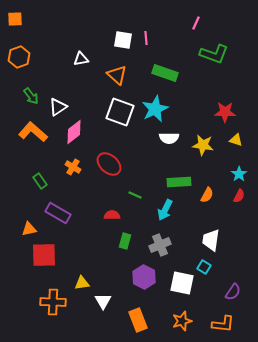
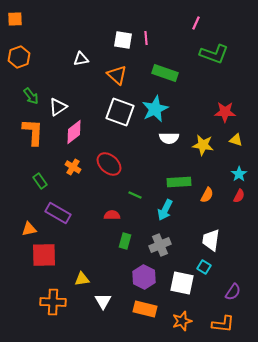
orange L-shape at (33, 132): rotated 52 degrees clockwise
yellow triangle at (82, 283): moved 4 px up
orange rectangle at (138, 320): moved 7 px right, 11 px up; rotated 55 degrees counterclockwise
